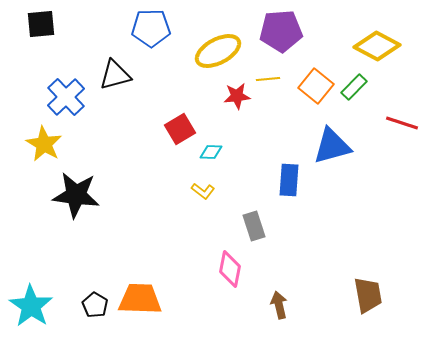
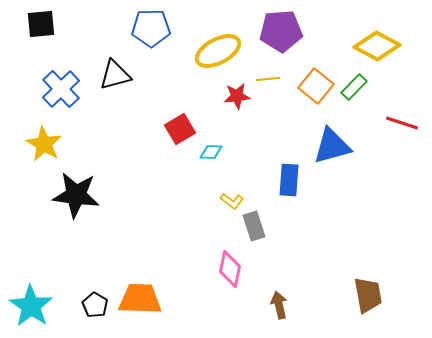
blue cross: moved 5 px left, 8 px up
yellow L-shape: moved 29 px right, 10 px down
